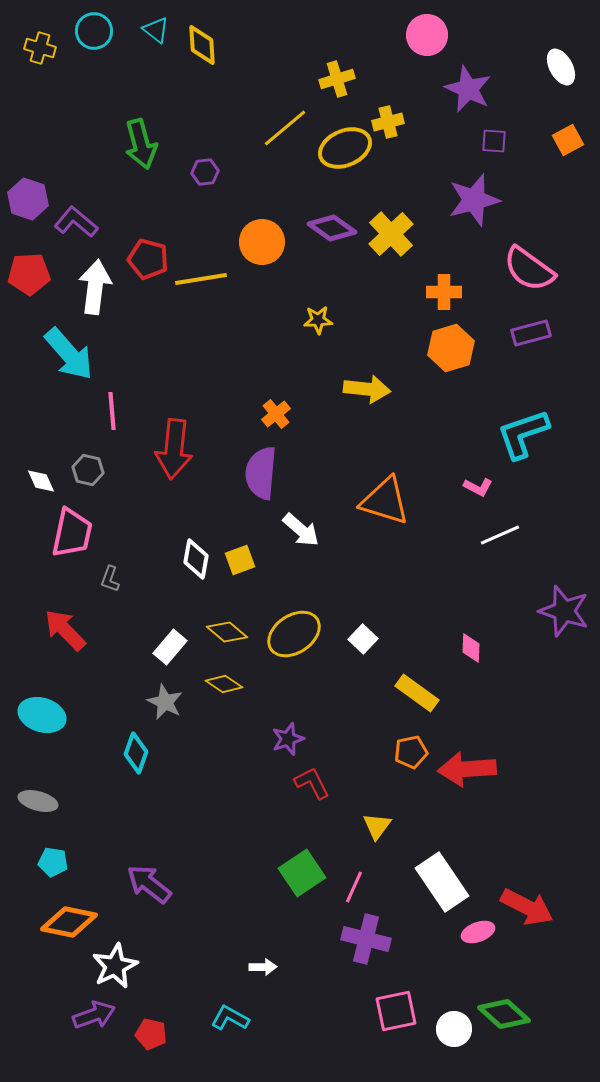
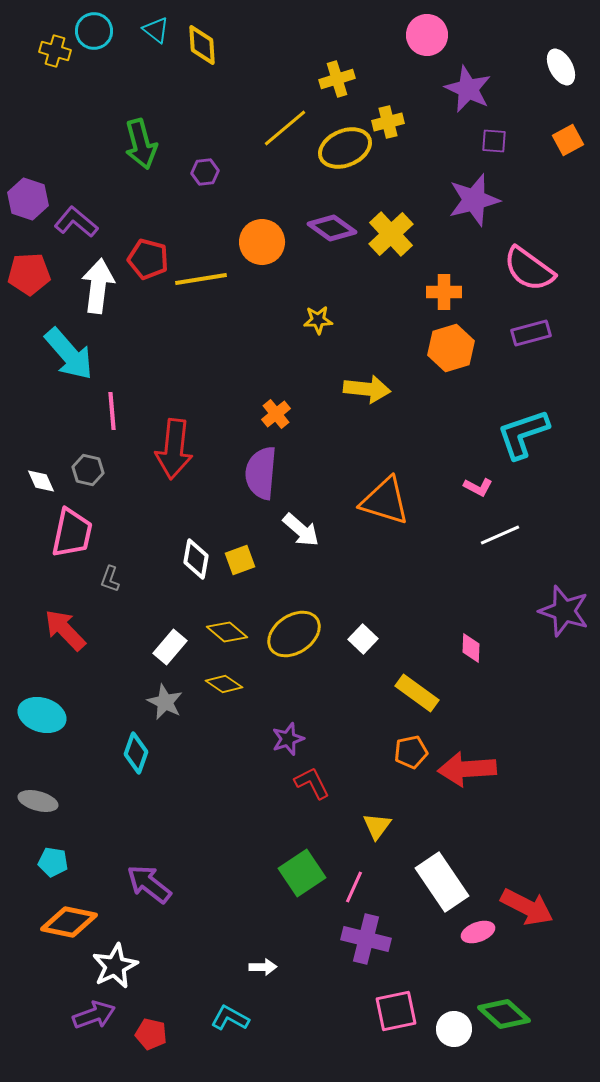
yellow cross at (40, 48): moved 15 px right, 3 px down
white arrow at (95, 287): moved 3 px right, 1 px up
